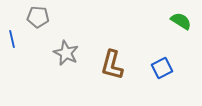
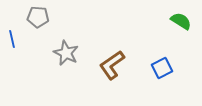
brown L-shape: rotated 40 degrees clockwise
